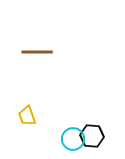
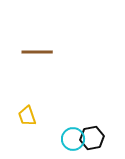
black hexagon: moved 2 px down; rotated 15 degrees counterclockwise
